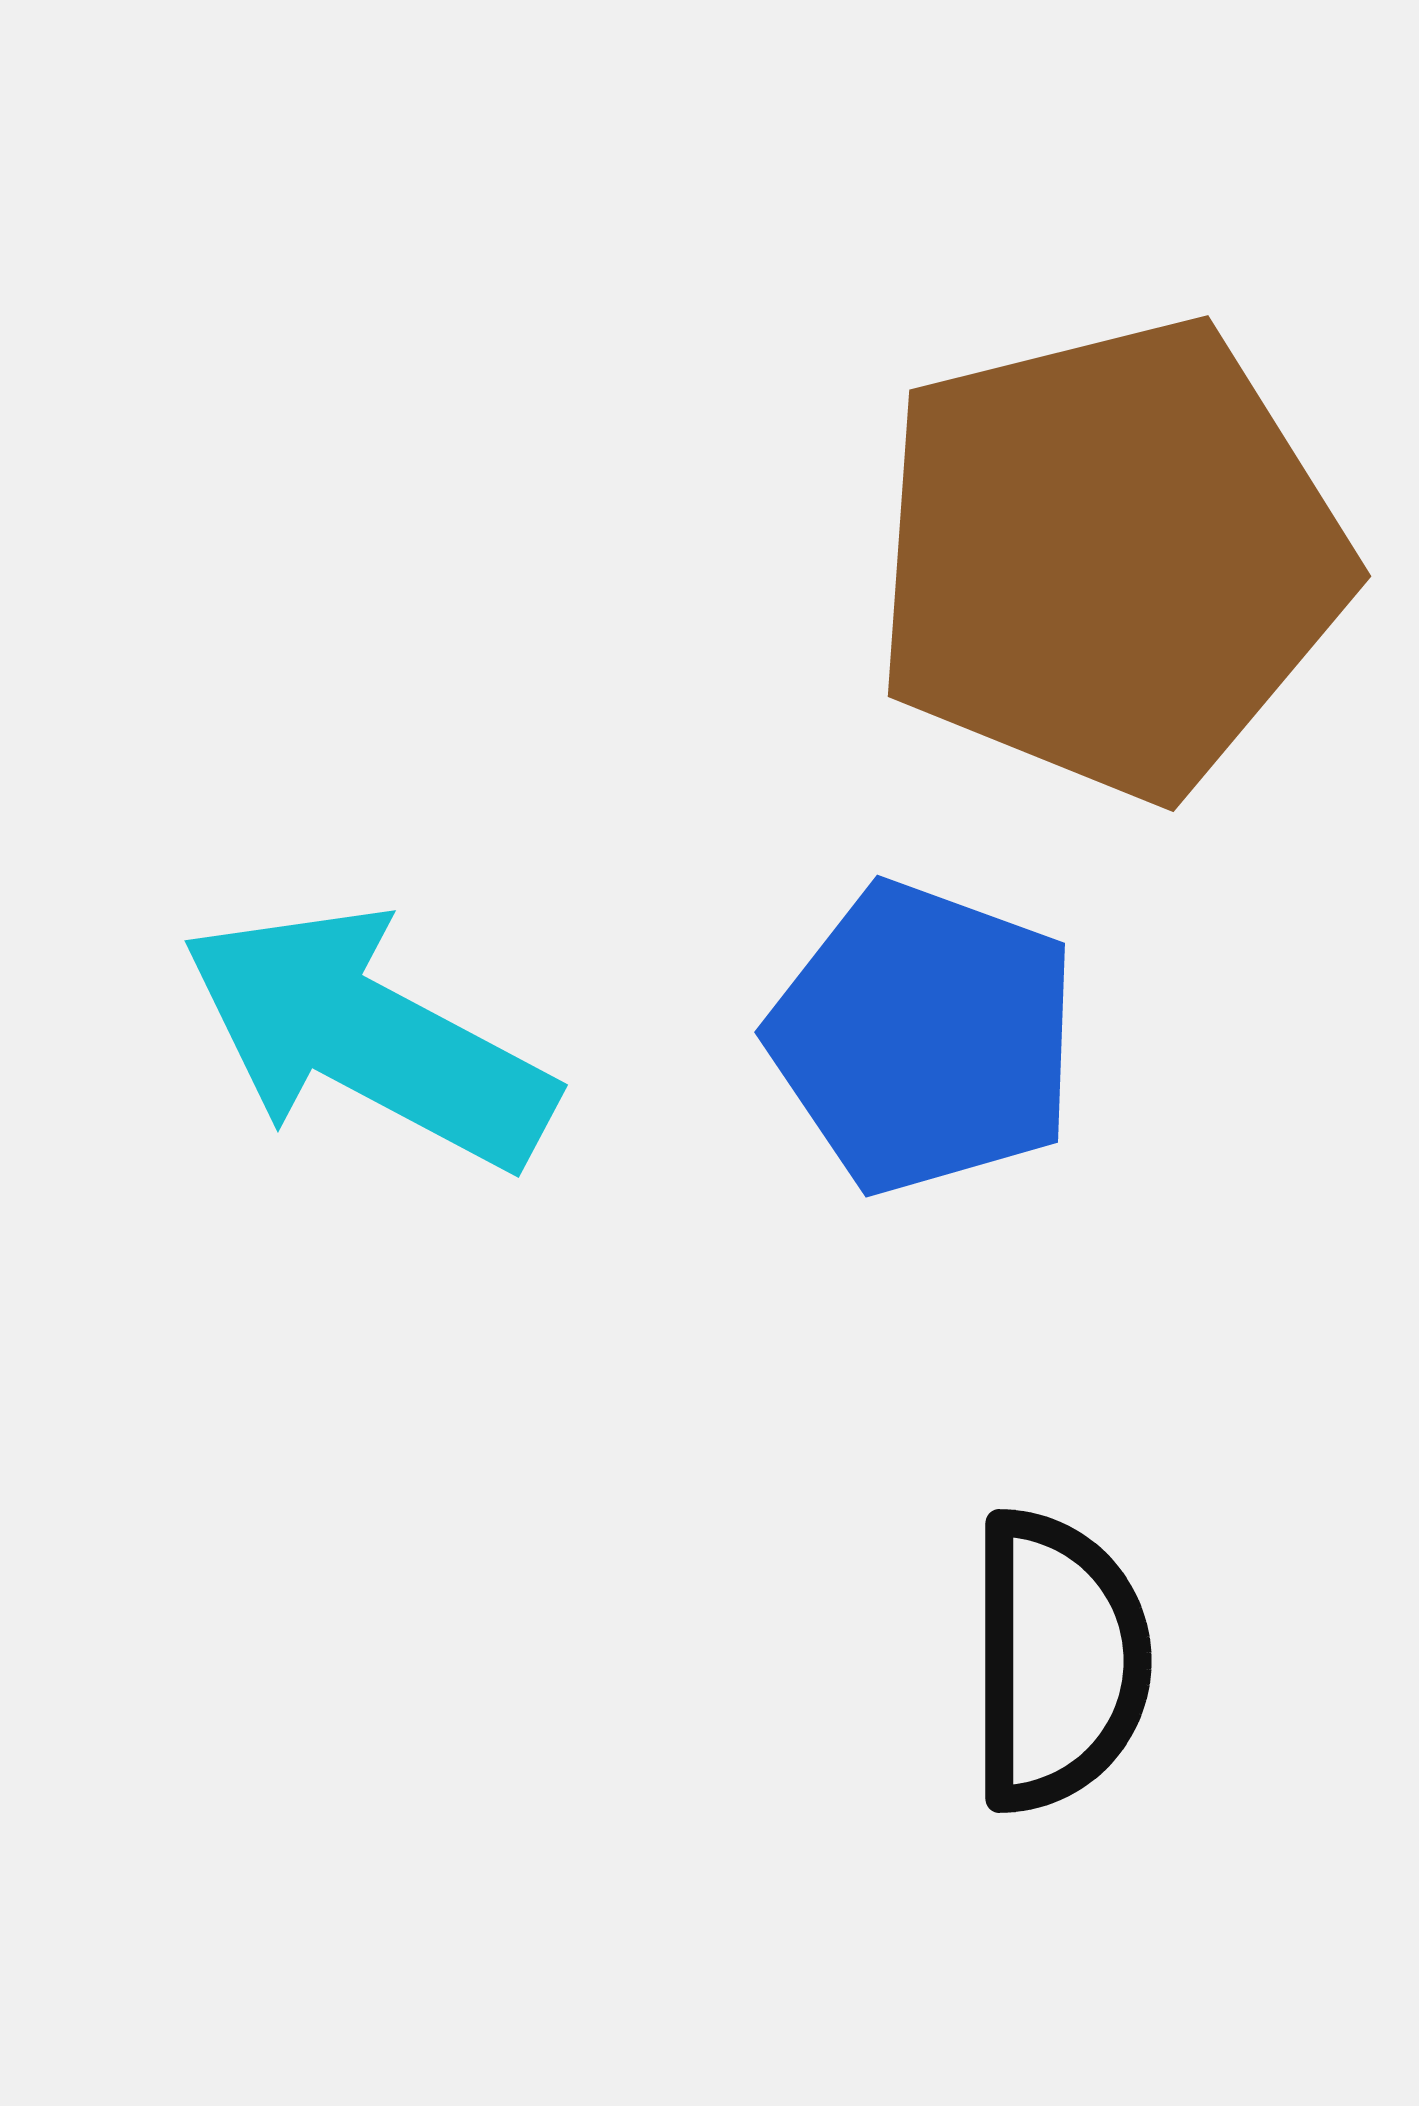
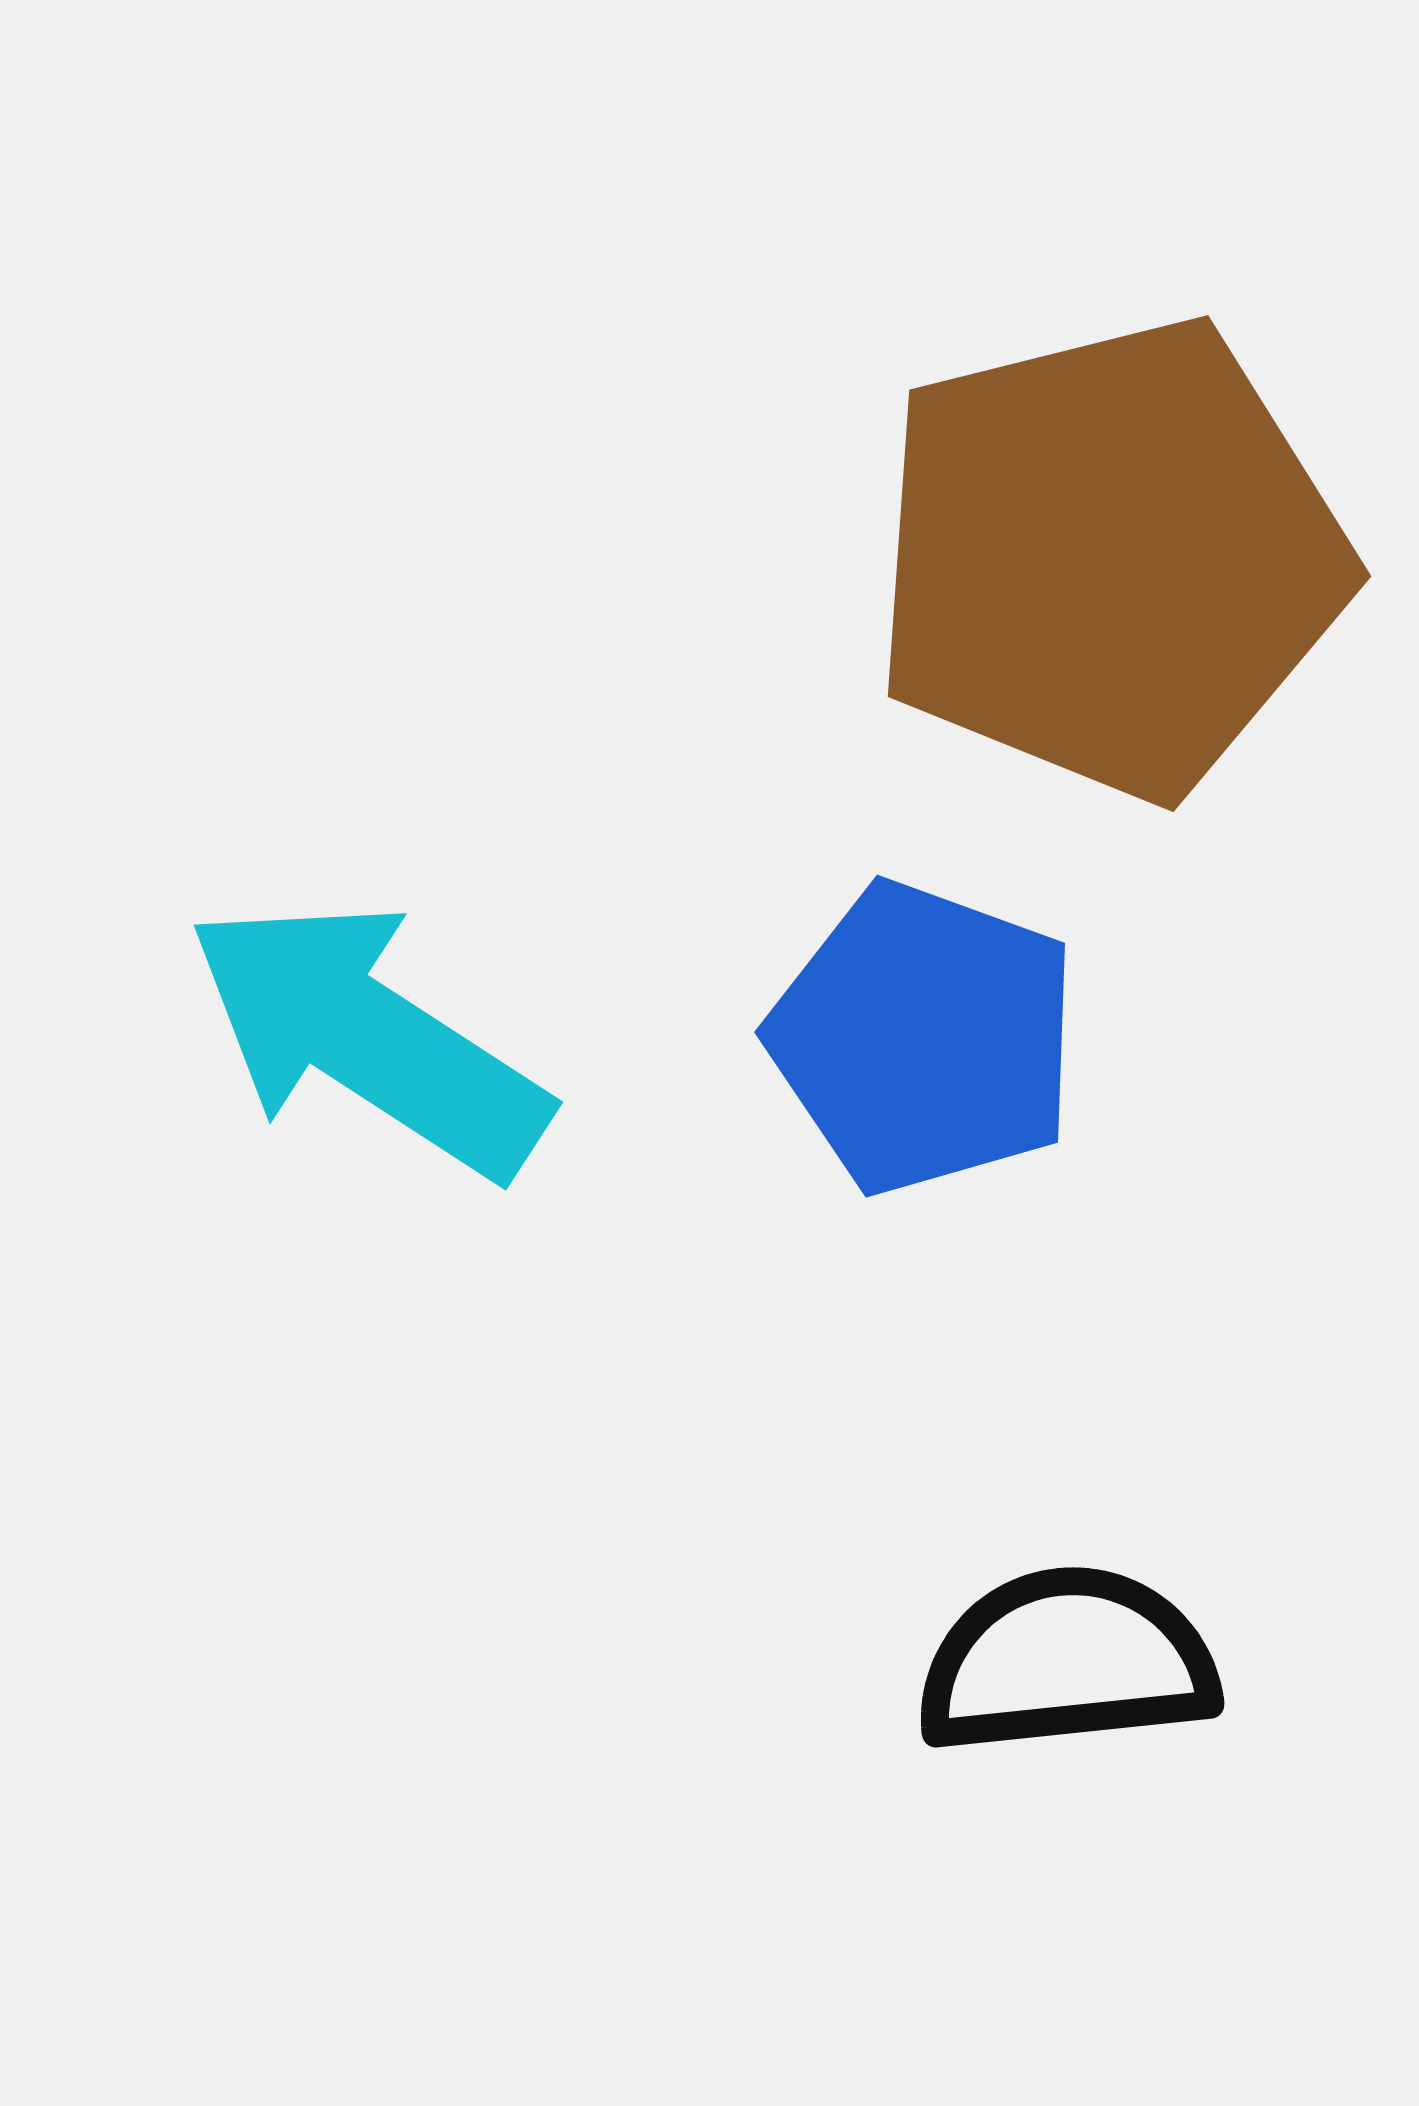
cyan arrow: rotated 5 degrees clockwise
black semicircle: moved 9 px right; rotated 96 degrees counterclockwise
